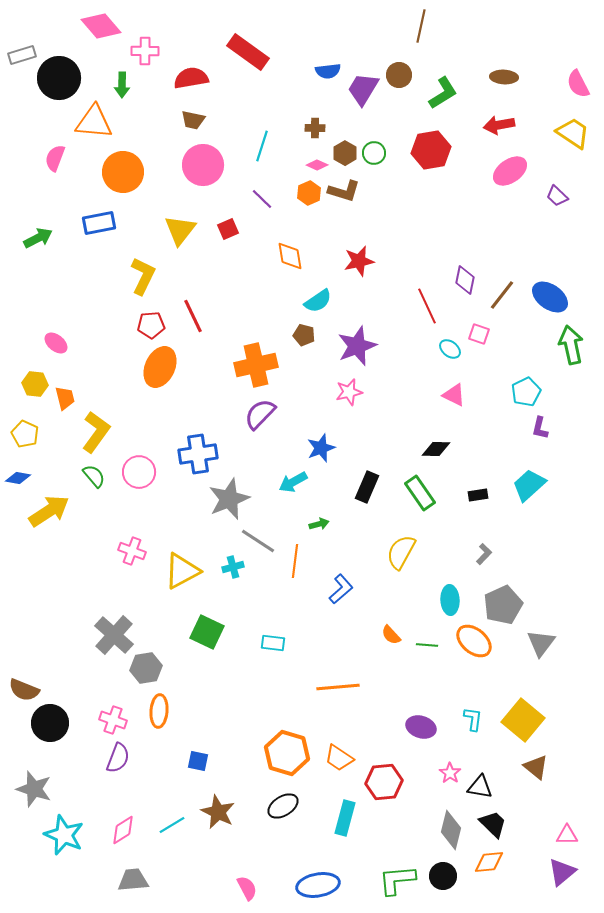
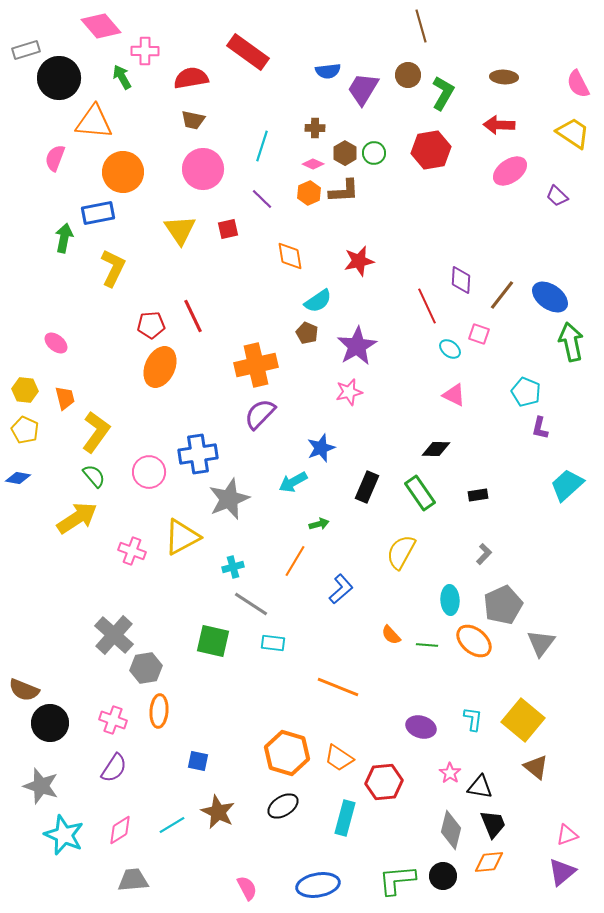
brown line at (421, 26): rotated 28 degrees counterclockwise
gray rectangle at (22, 55): moved 4 px right, 5 px up
brown circle at (399, 75): moved 9 px right
green arrow at (122, 85): moved 8 px up; rotated 150 degrees clockwise
green L-shape at (443, 93): rotated 28 degrees counterclockwise
red arrow at (499, 125): rotated 12 degrees clockwise
pink circle at (203, 165): moved 4 px down
pink diamond at (317, 165): moved 4 px left, 1 px up
brown L-shape at (344, 191): rotated 20 degrees counterclockwise
blue rectangle at (99, 223): moved 1 px left, 10 px up
red square at (228, 229): rotated 10 degrees clockwise
yellow triangle at (180, 230): rotated 12 degrees counterclockwise
green arrow at (38, 238): moved 26 px right; rotated 52 degrees counterclockwise
yellow L-shape at (143, 276): moved 30 px left, 8 px up
purple diamond at (465, 280): moved 4 px left; rotated 8 degrees counterclockwise
brown pentagon at (304, 335): moved 3 px right, 2 px up; rotated 10 degrees clockwise
green arrow at (571, 345): moved 3 px up
purple star at (357, 346): rotated 9 degrees counterclockwise
yellow hexagon at (35, 384): moved 10 px left, 6 px down
cyan pentagon at (526, 392): rotated 24 degrees counterclockwise
yellow pentagon at (25, 434): moved 4 px up
pink circle at (139, 472): moved 10 px right
cyan trapezoid at (529, 485): moved 38 px right
yellow arrow at (49, 511): moved 28 px right, 7 px down
gray line at (258, 541): moved 7 px left, 63 px down
orange line at (295, 561): rotated 24 degrees clockwise
yellow triangle at (182, 571): moved 34 px up
green square at (207, 632): moved 6 px right, 9 px down; rotated 12 degrees counterclockwise
orange line at (338, 687): rotated 27 degrees clockwise
purple semicircle at (118, 758): moved 4 px left, 10 px down; rotated 12 degrees clockwise
gray star at (34, 789): moved 7 px right, 3 px up
black trapezoid at (493, 824): rotated 24 degrees clockwise
pink diamond at (123, 830): moved 3 px left
pink triangle at (567, 835): rotated 20 degrees counterclockwise
